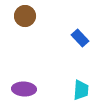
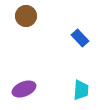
brown circle: moved 1 px right
purple ellipse: rotated 25 degrees counterclockwise
